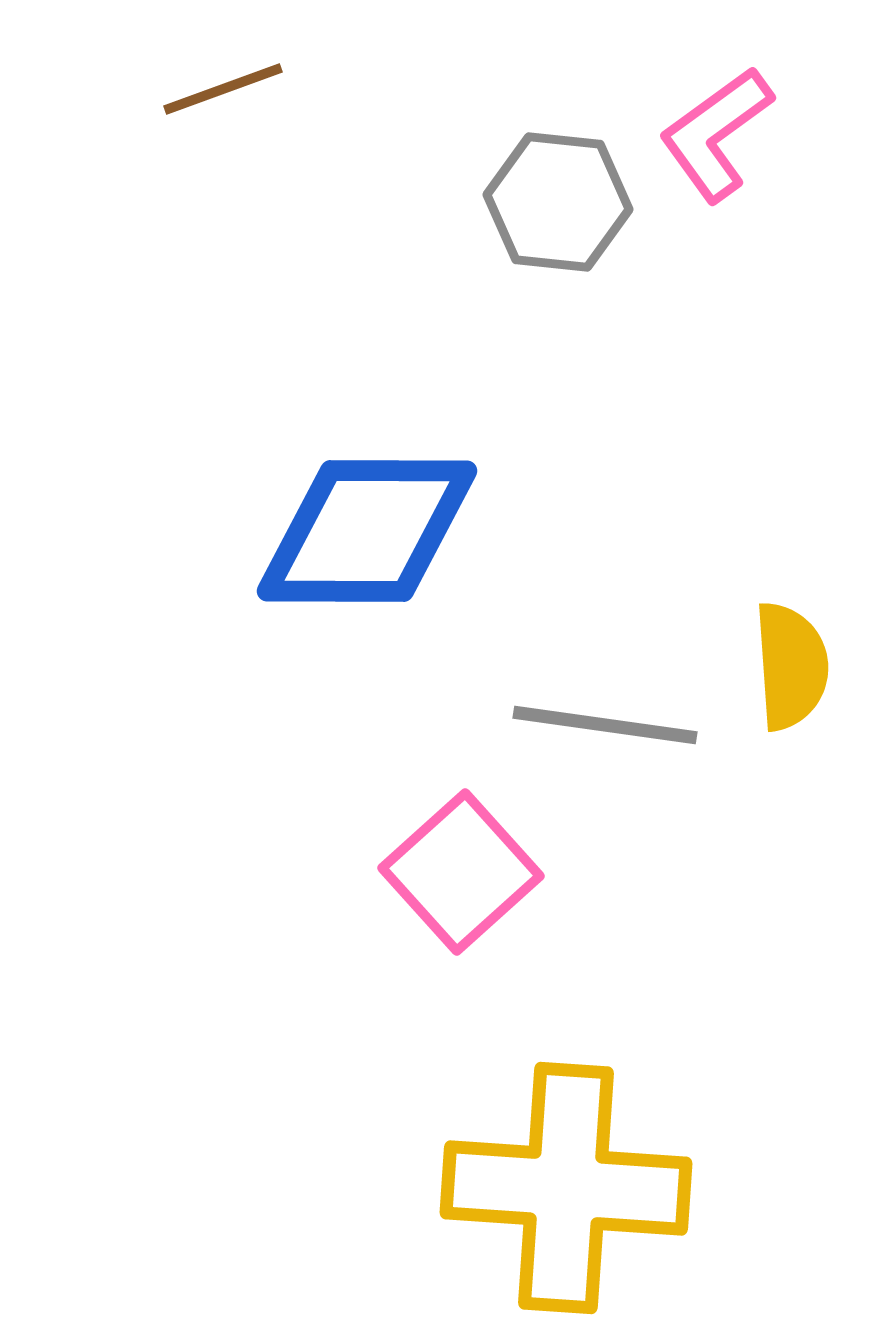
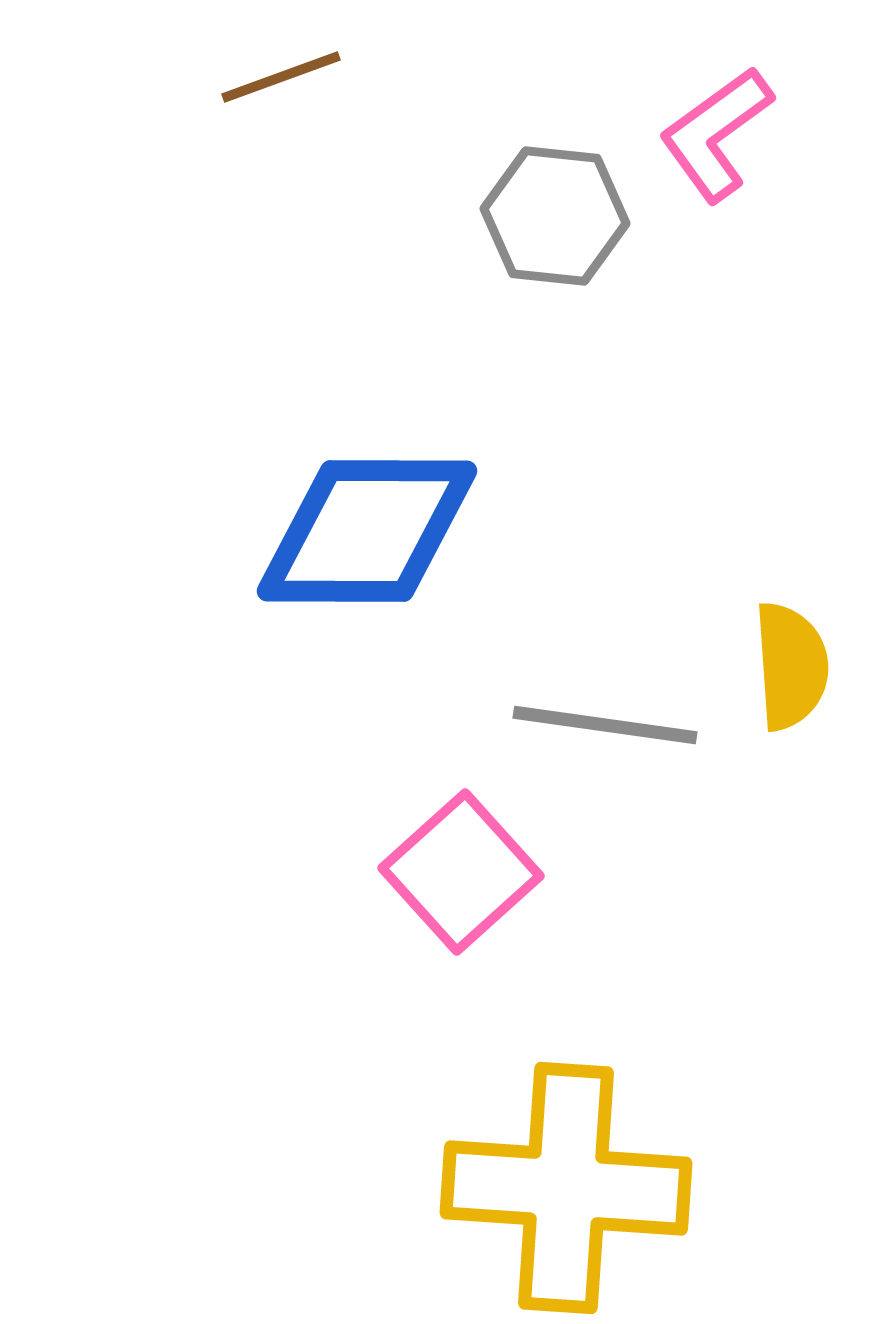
brown line: moved 58 px right, 12 px up
gray hexagon: moved 3 px left, 14 px down
